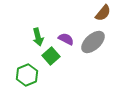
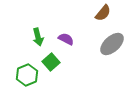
gray ellipse: moved 19 px right, 2 px down
green square: moved 6 px down
